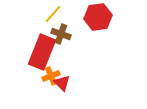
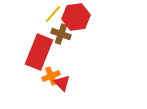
red hexagon: moved 22 px left
red rectangle: moved 3 px left
